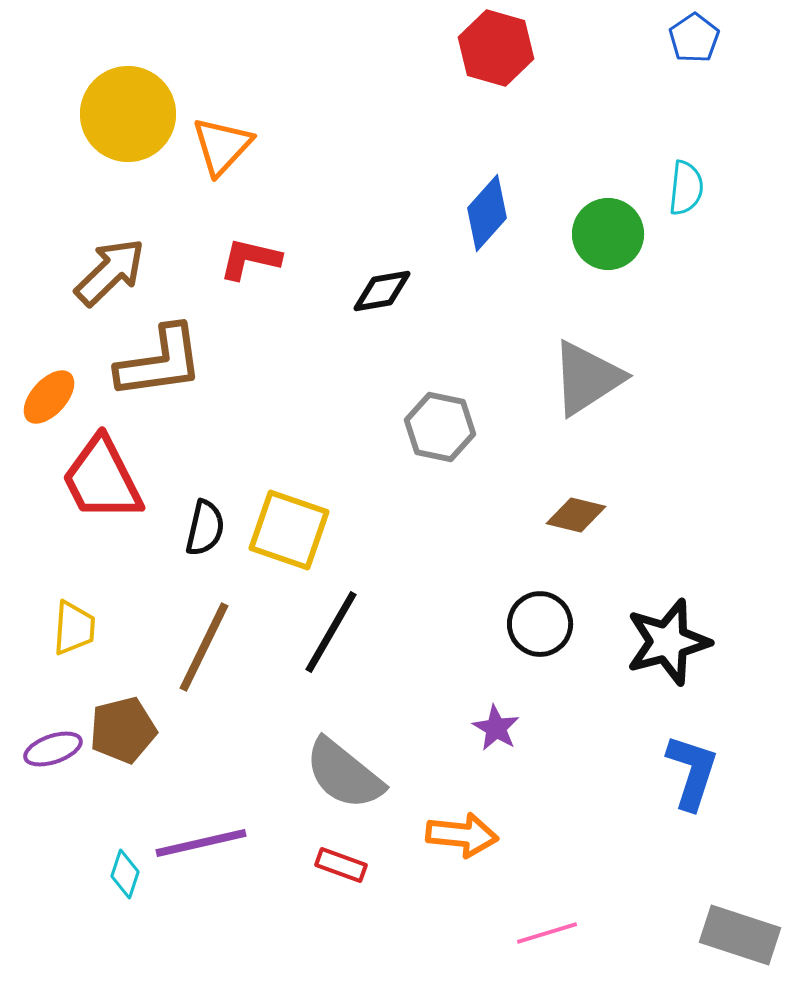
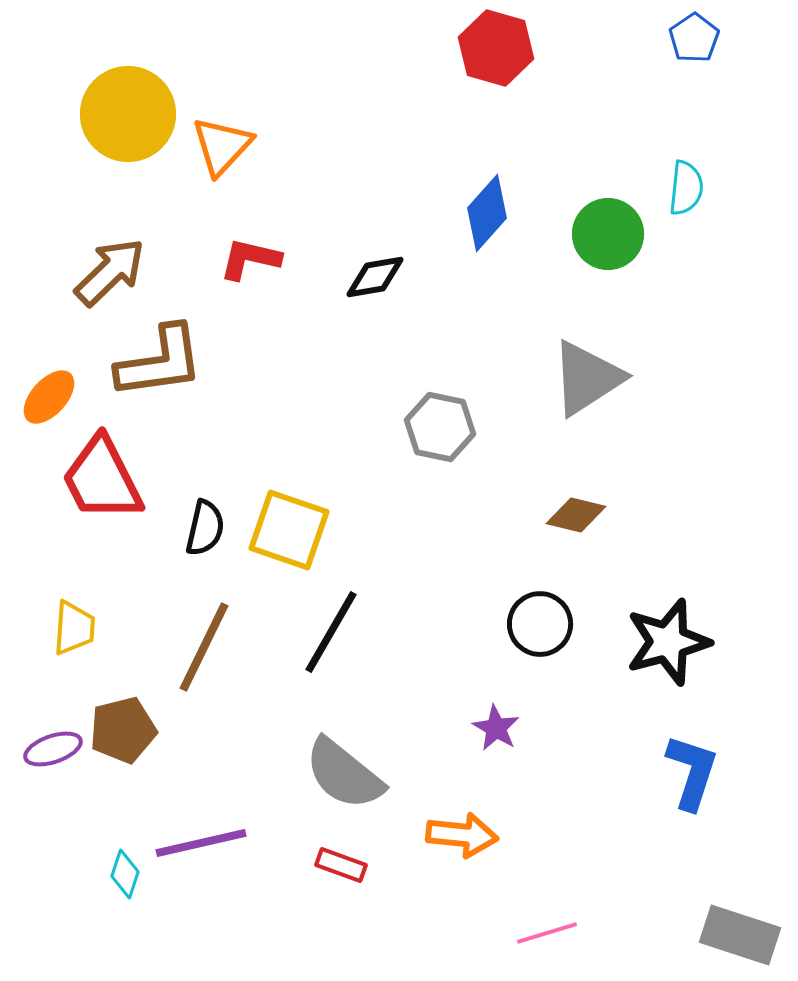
black diamond: moved 7 px left, 14 px up
